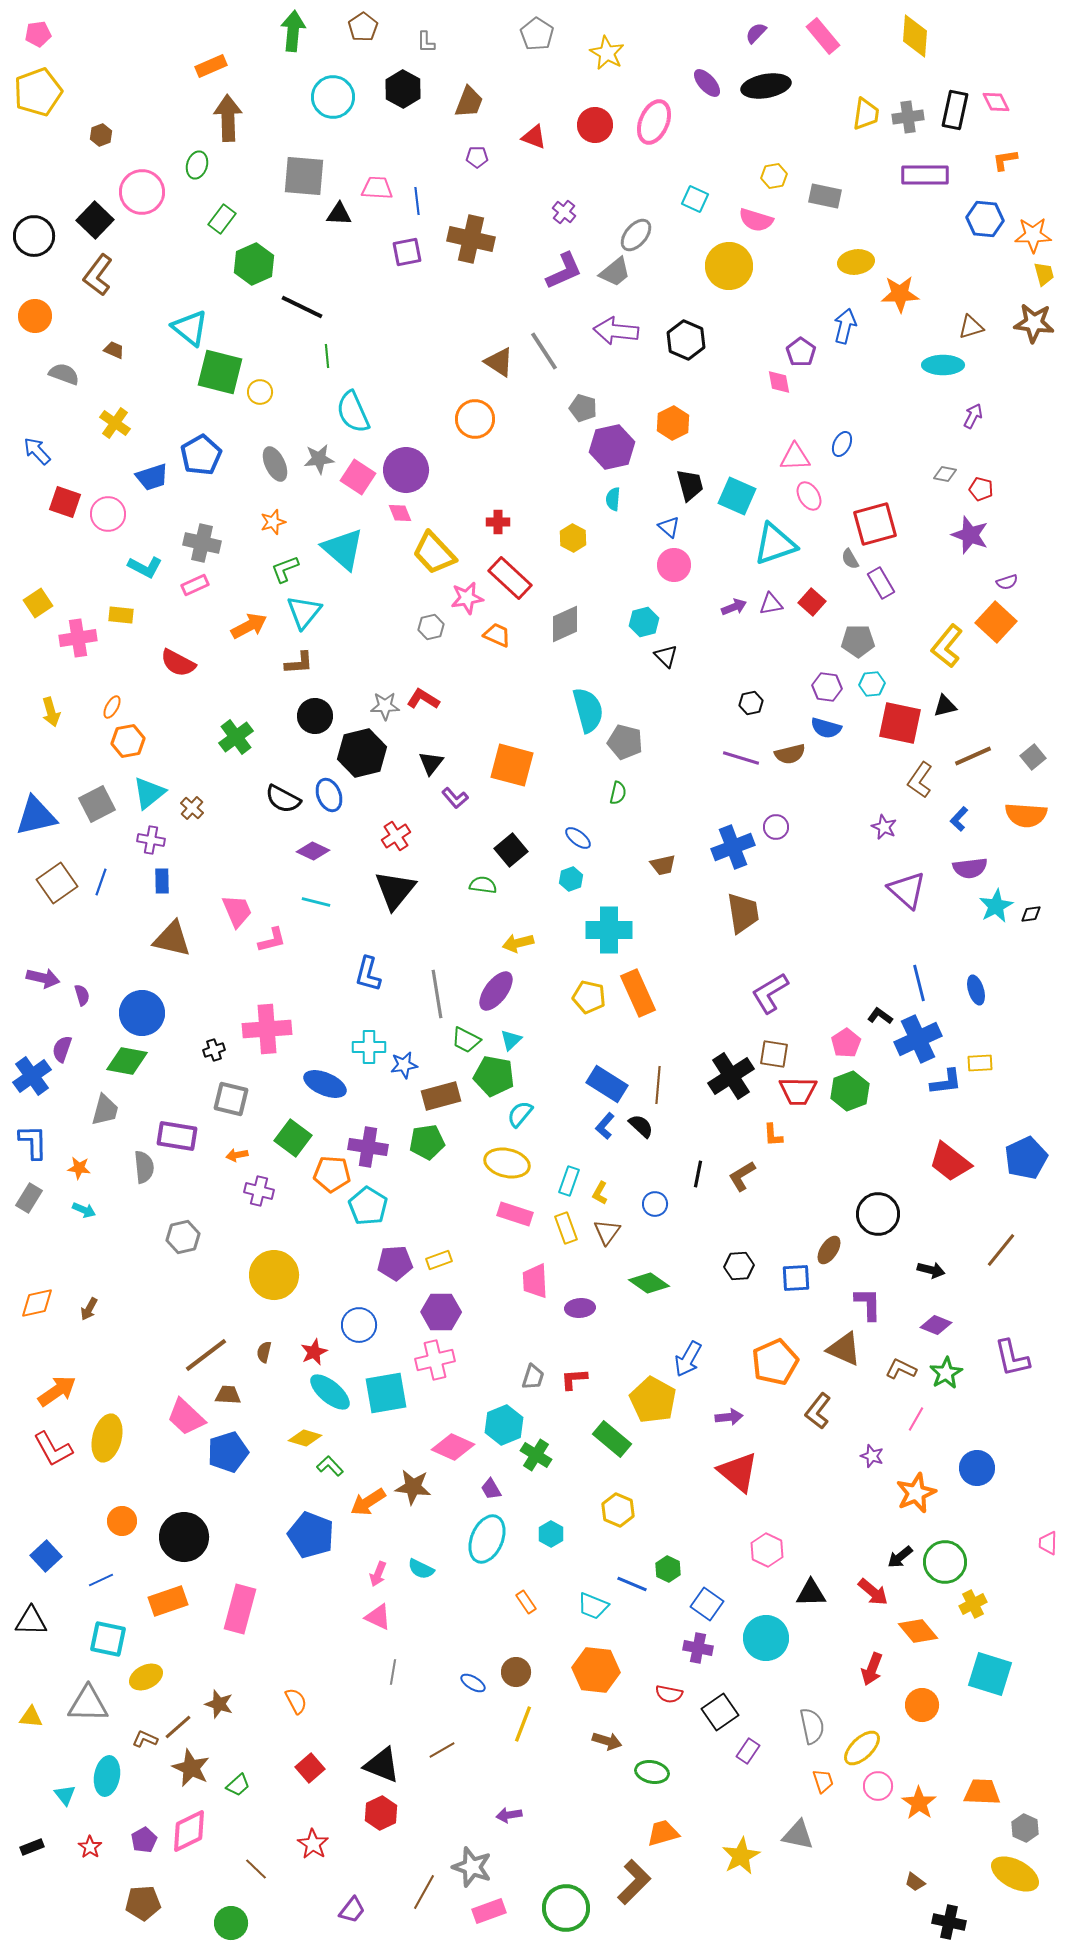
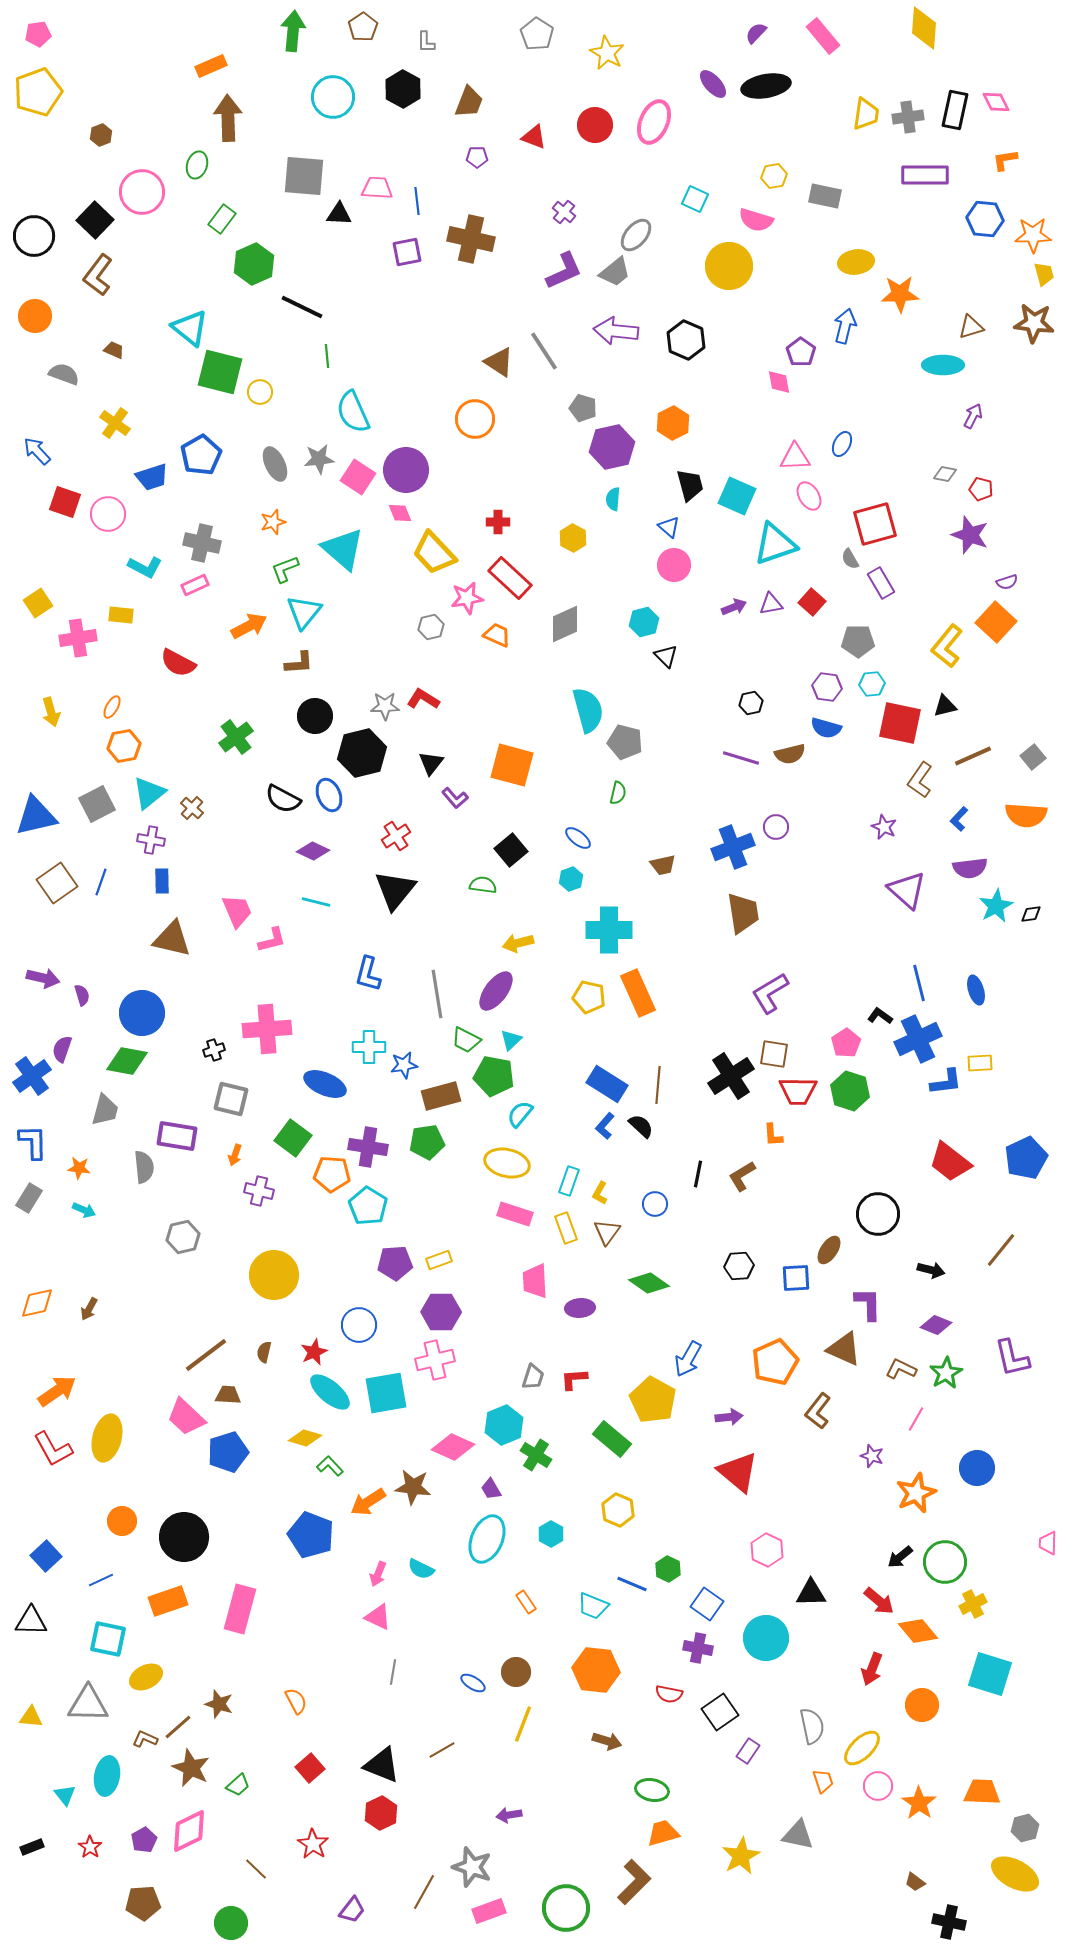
yellow diamond at (915, 36): moved 9 px right, 8 px up
purple ellipse at (707, 83): moved 6 px right, 1 px down
orange hexagon at (128, 741): moved 4 px left, 5 px down
green hexagon at (850, 1091): rotated 21 degrees counterclockwise
orange arrow at (237, 1155): moved 2 px left; rotated 60 degrees counterclockwise
red arrow at (873, 1592): moved 6 px right, 9 px down
green ellipse at (652, 1772): moved 18 px down
gray hexagon at (1025, 1828): rotated 20 degrees clockwise
